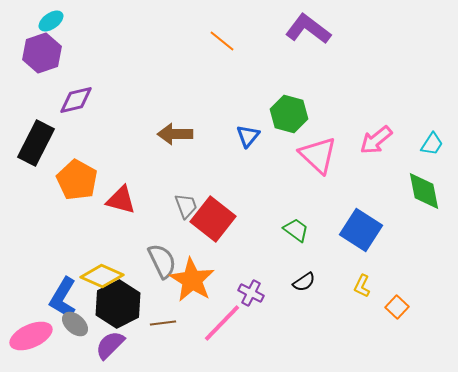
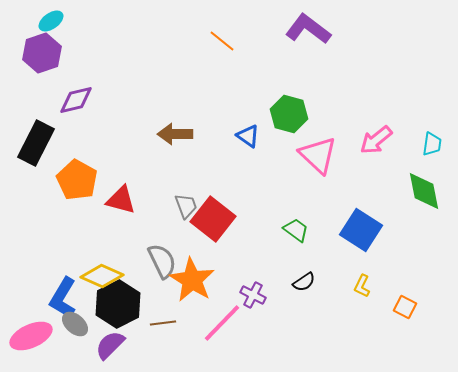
blue triangle: rotated 35 degrees counterclockwise
cyan trapezoid: rotated 25 degrees counterclockwise
purple cross: moved 2 px right, 2 px down
orange square: moved 8 px right; rotated 15 degrees counterclockwise
